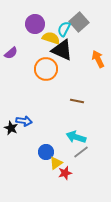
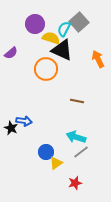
red star: moved 10 px right, 10 px down
